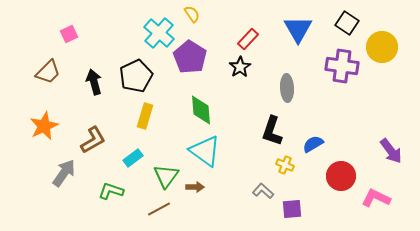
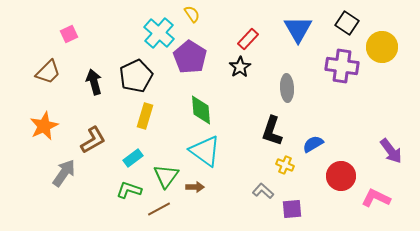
green L-shape: moved 18 px right, 1 px up
